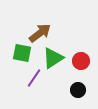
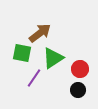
red circle: moved 1 px left, 8 px down
